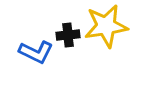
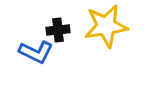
black cross: moved 10 px left, 5 px up
